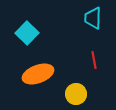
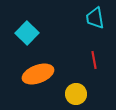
cyan trapezoid: moved 2 px right; rotated 10 degrees counterclockwise
